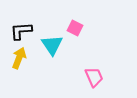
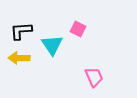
pink square: moved 3 px right, 1 px down
yellow arrow: rotated 110 degrees counterclockwise
